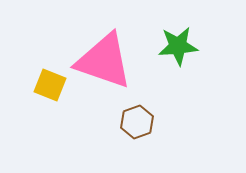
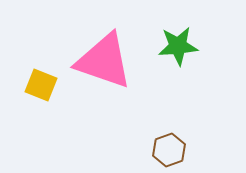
yellow square: moved 9 px left
brown hexagon: moved 32 px right, 28 px down
